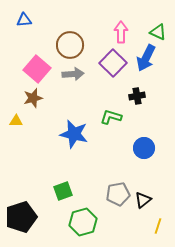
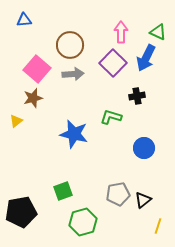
yellow triangle: rotated 40 degrees counterclockwise
black pentagon: moved 5 px up; rotated 8 degrees clockwise
